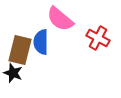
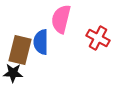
pink semicircle: moved 1 px right; rotated 64 degrees clockwise
black star: rotated 18 degrees counterclockwise
